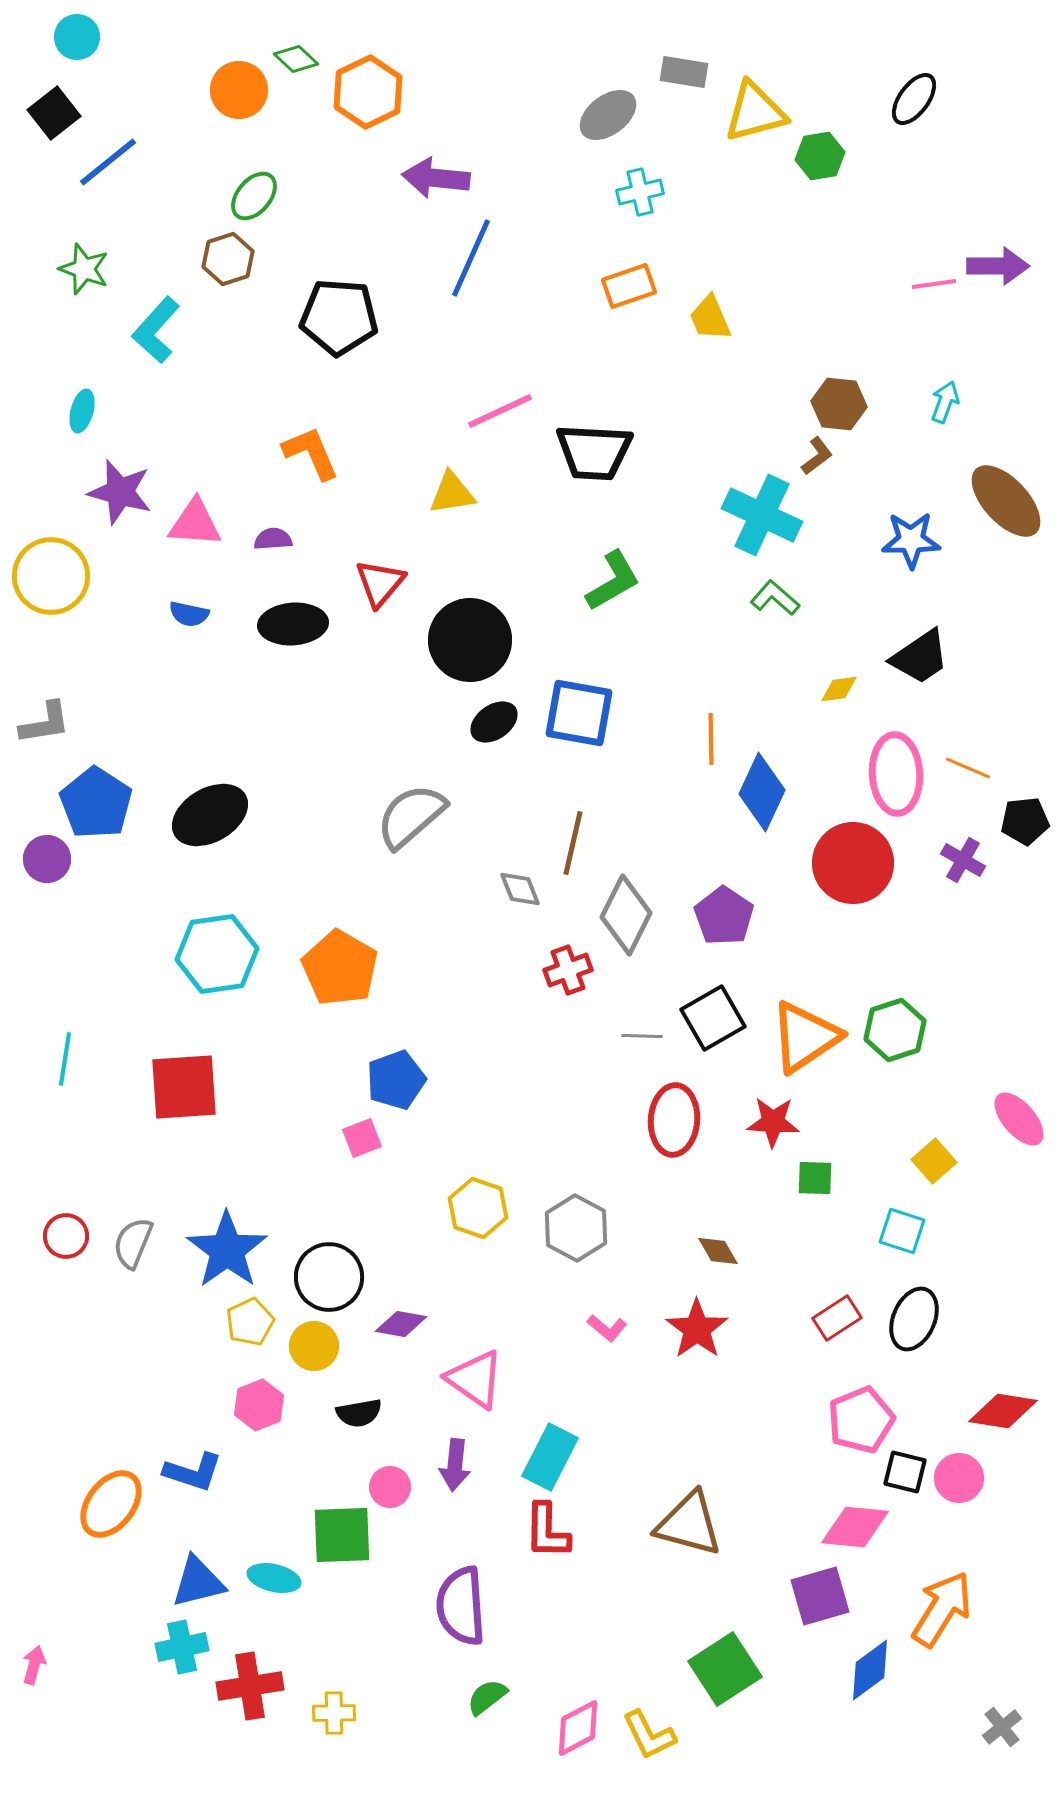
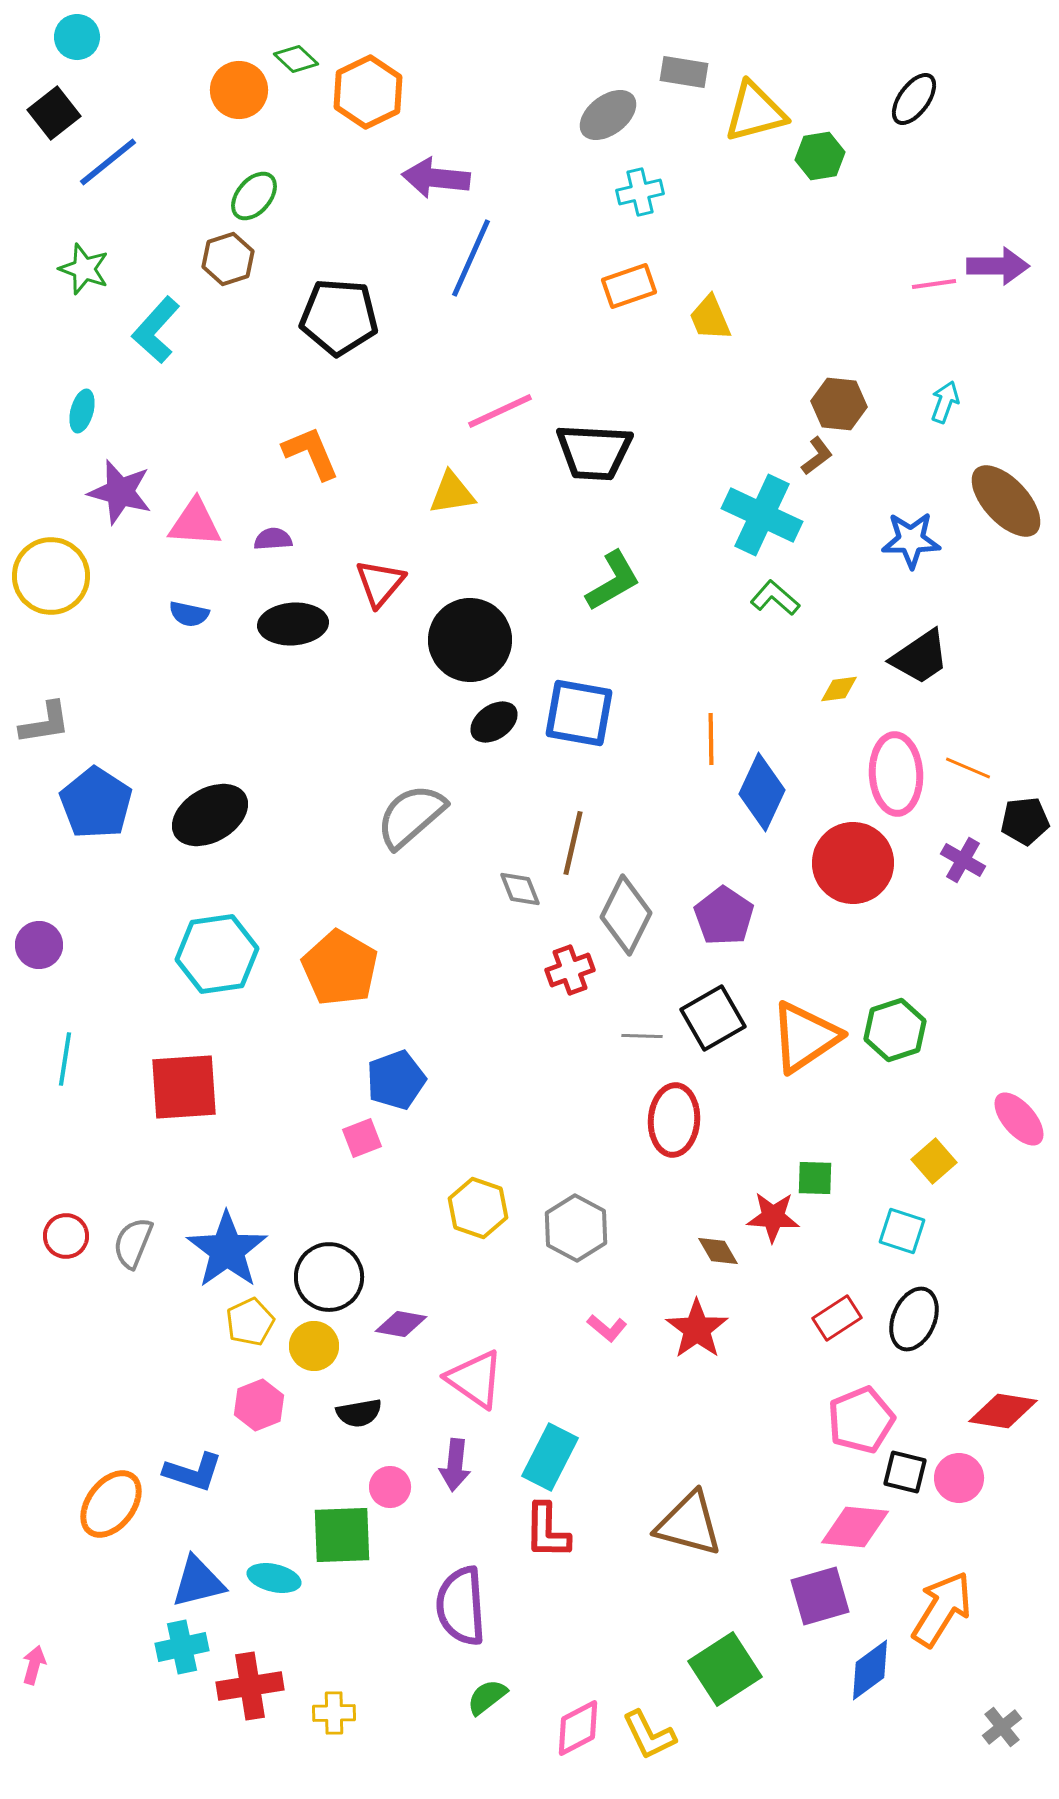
purple circle at (47, 859): moved 8 px left, 86 px down
red cross at (568, 970): moved 2 px right
red star at (773, 1122): moved 95 px down
